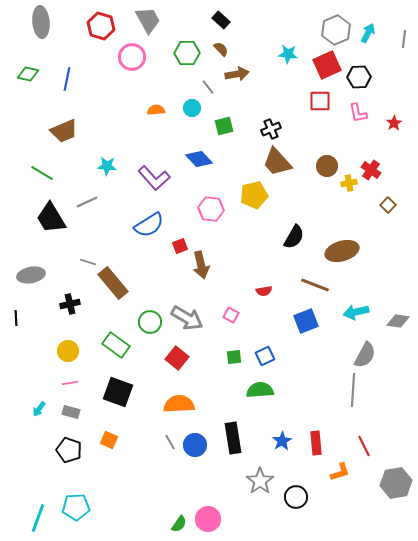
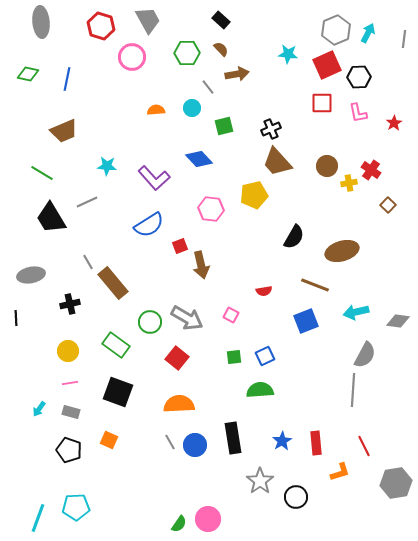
red square at (320, 101): moved 2 px right, 2 px down
gray line at (88, 262): rotated 42 degrees clockwise
